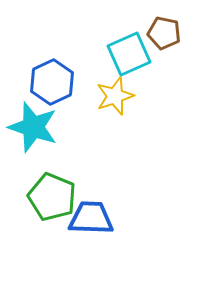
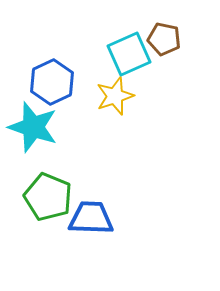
brown pentagon: moved 6 px down
green pentagon: moved 4 px left
